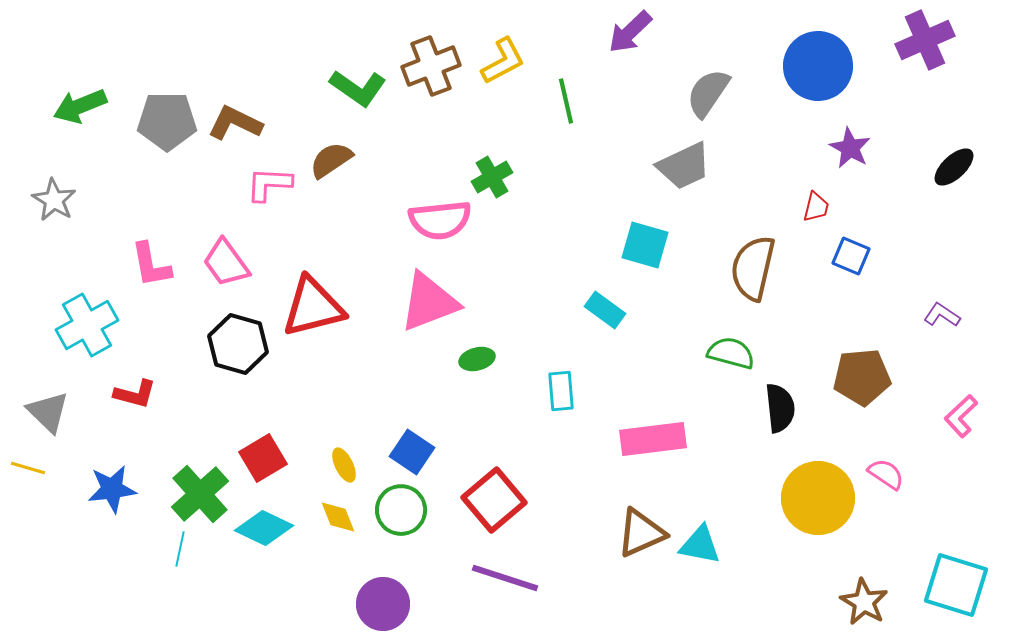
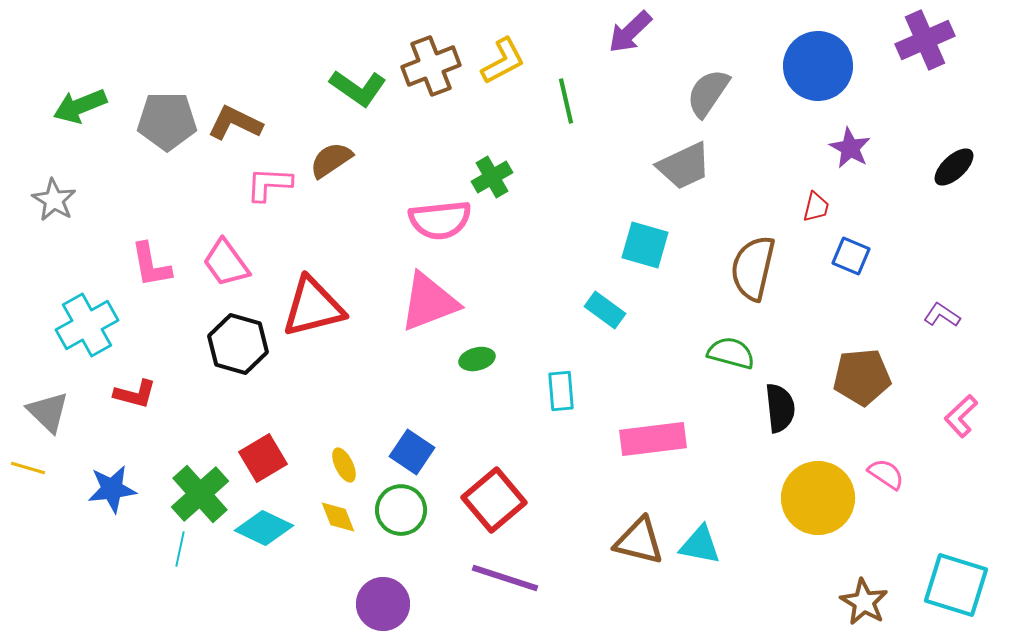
brown triangle at (641, 533): moved 2 px left, 8 px down; rotated 38 degrees clockwise
